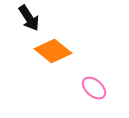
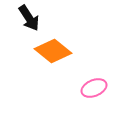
pink ellipse: rotated 65 degrees counterclockwise
